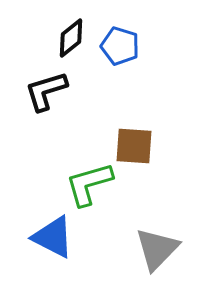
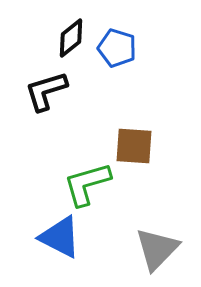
blue pentagon: moved 3 px left, 2 px down
green L-shape: moved 2 px left
blue triangle: moved 7 px right
